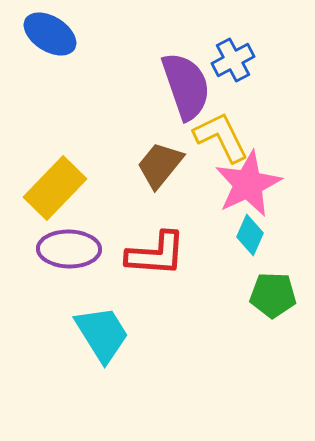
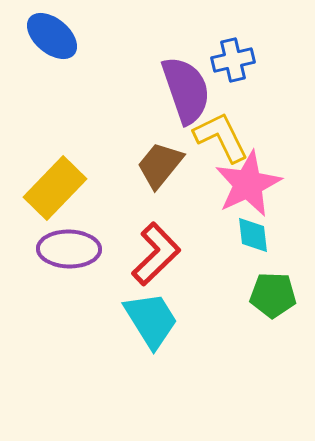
blue ellipse: moved 2 px right, 2 px down; rotated 8 degrees clockwise
blue cross: rotated 15 degrees clockwise
purple semicircle: moved 4 px down
cyan diamond: moved 3 px right; rotated 30 degrees counterclockwise
red L-shape: rotated 48 degrees counterclockwise
cyan trapezoid: moved 49 px right, 14 px up
